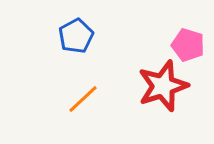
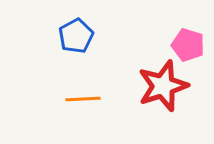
orange line: rotated 40 degrees clockwise
